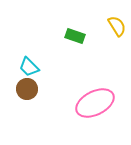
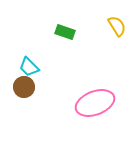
green rectangle: moved 10 px left, 4 px up
brown circle: moved 3 px left, 2 px up
pink ellipse: rotated 6 degrees clockwise
